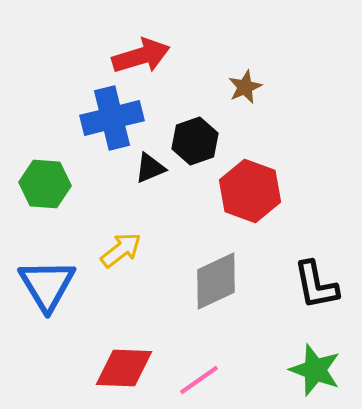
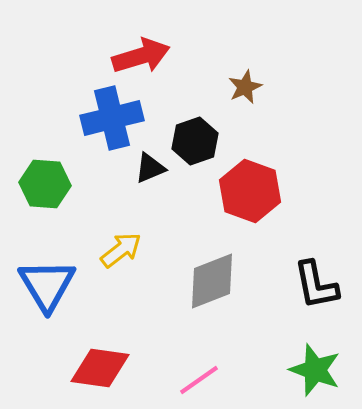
gray diamond: moved 4 px left; rotated 4 degrees clockwise
red diamond: moved 24 px left; rotated 6 degrees clockwise
